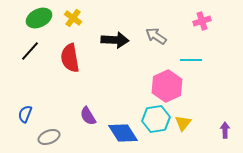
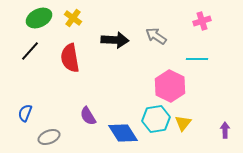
cyan line: moved 6 px right, 1 px up
pink hexagon: moved 3 px right; rotated 8 degrees counterclockwise
blue semicircle: moved 1 px up
